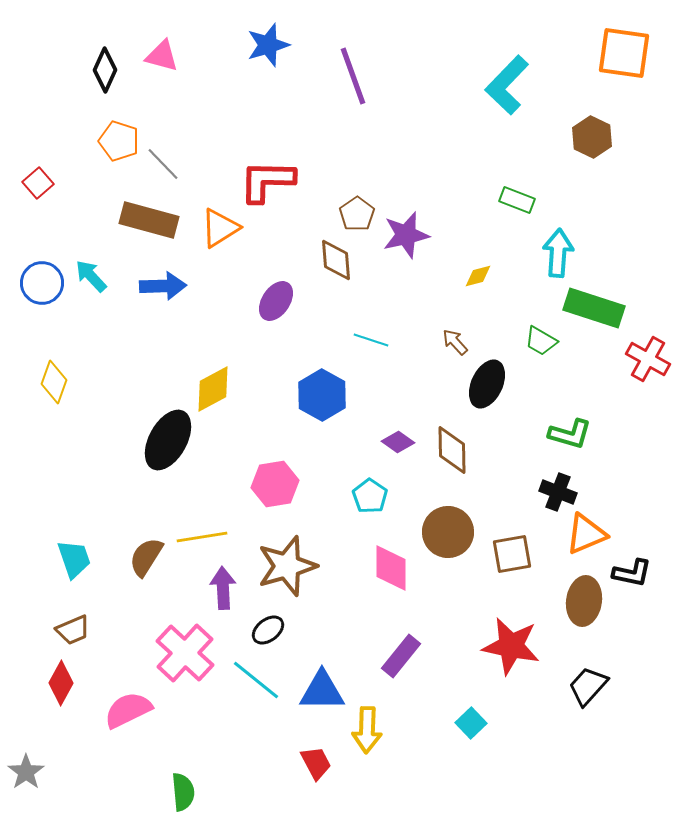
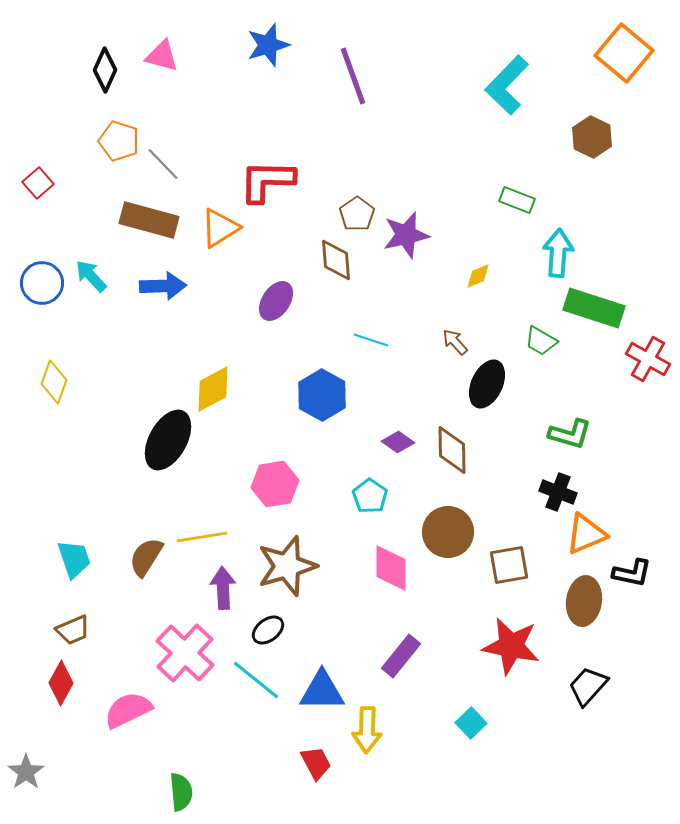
orange square at (624, 53): rotated 32 degrees clockwise
yellow diamond at (478, 276): rotated 8 degrees counterclockwise
brown square at (512, 554): moved 3 px left, 11 px down
green semicircle at (183, 792): moved 2 px left
